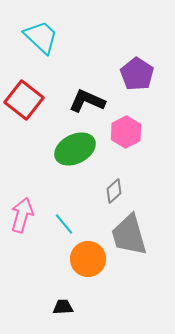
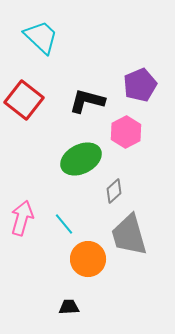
purple pentagon: moved 3 px right, 11 px down; rotated 16 degrees clockwise
black L-shape: rotated 9 degrees counterclockwise
green ellipse: moved 6 px right, 10 px down
pink arrow: moved 3 px down
black trapezoid: moved 6 px right
